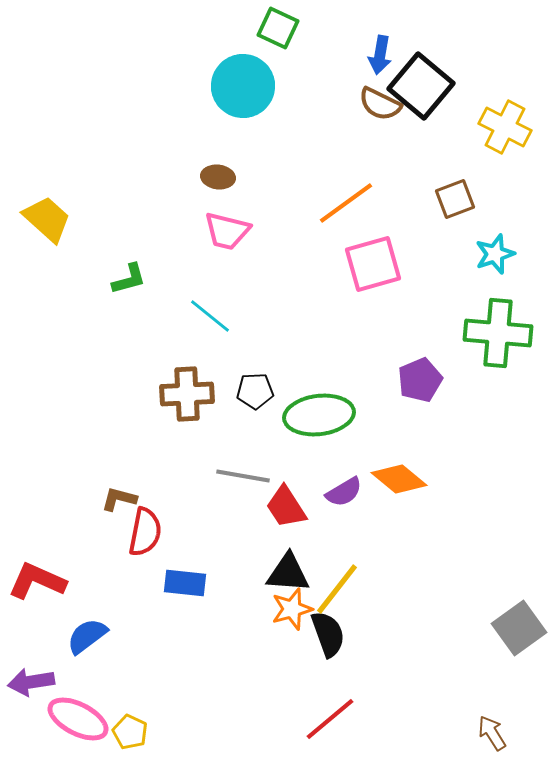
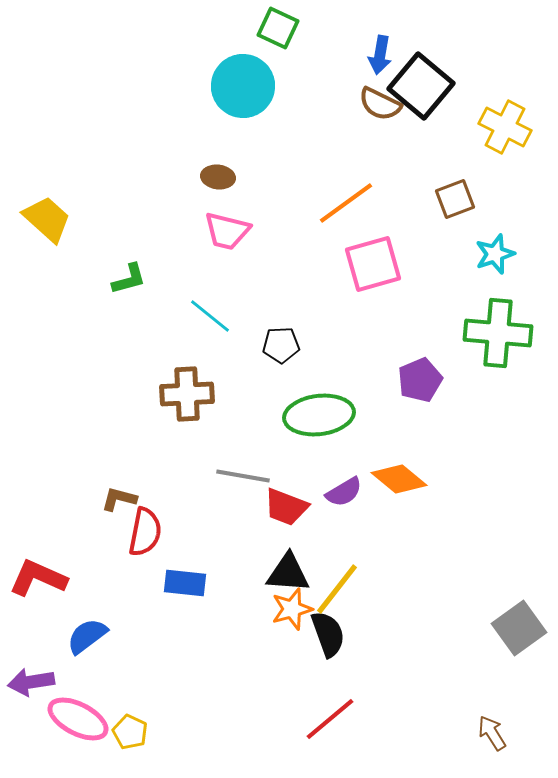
black pentagon: moved 26 px right, 46 px up
red trapezoid: rotated 36 degrees counterclockwise
red L-shape: moved 1 px right, 3 px up
